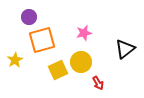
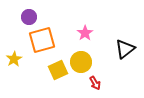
pink star: moved 1 px right; rotated 21 degrees counterclockwise
yellow star: moved 1 px left, 1 px up
red arrow: moved 3 px left
